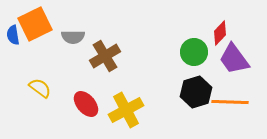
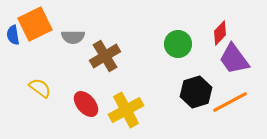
green circle: moved 16 px left, 8 px up
orange line: rotated 30 degrees counterclockwise
